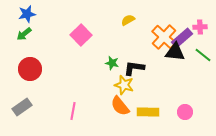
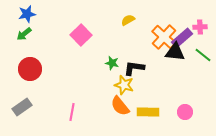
pink line: moved 1 px left, 1 px down
